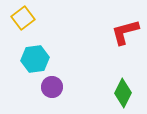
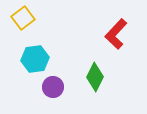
red L-shape: moved 9 px left, 2 px down; rotated 32 degrees counterclockwise
purple circle: moved 1 px right
green diamond: moved 28 px left, 16 px up
